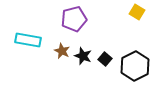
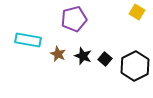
brown star: moved 4 px left, 3 px down
